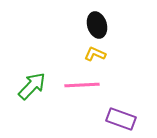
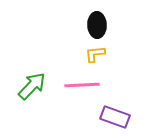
black ellipse: rotated 15 degrees clockwise
yellow L-shape: rotated 30 degrees counterclockwise
purple rectangle: moved 6 px left, 2 px up
